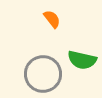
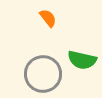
orange semicircle: moved 4 px left, 1 px up
